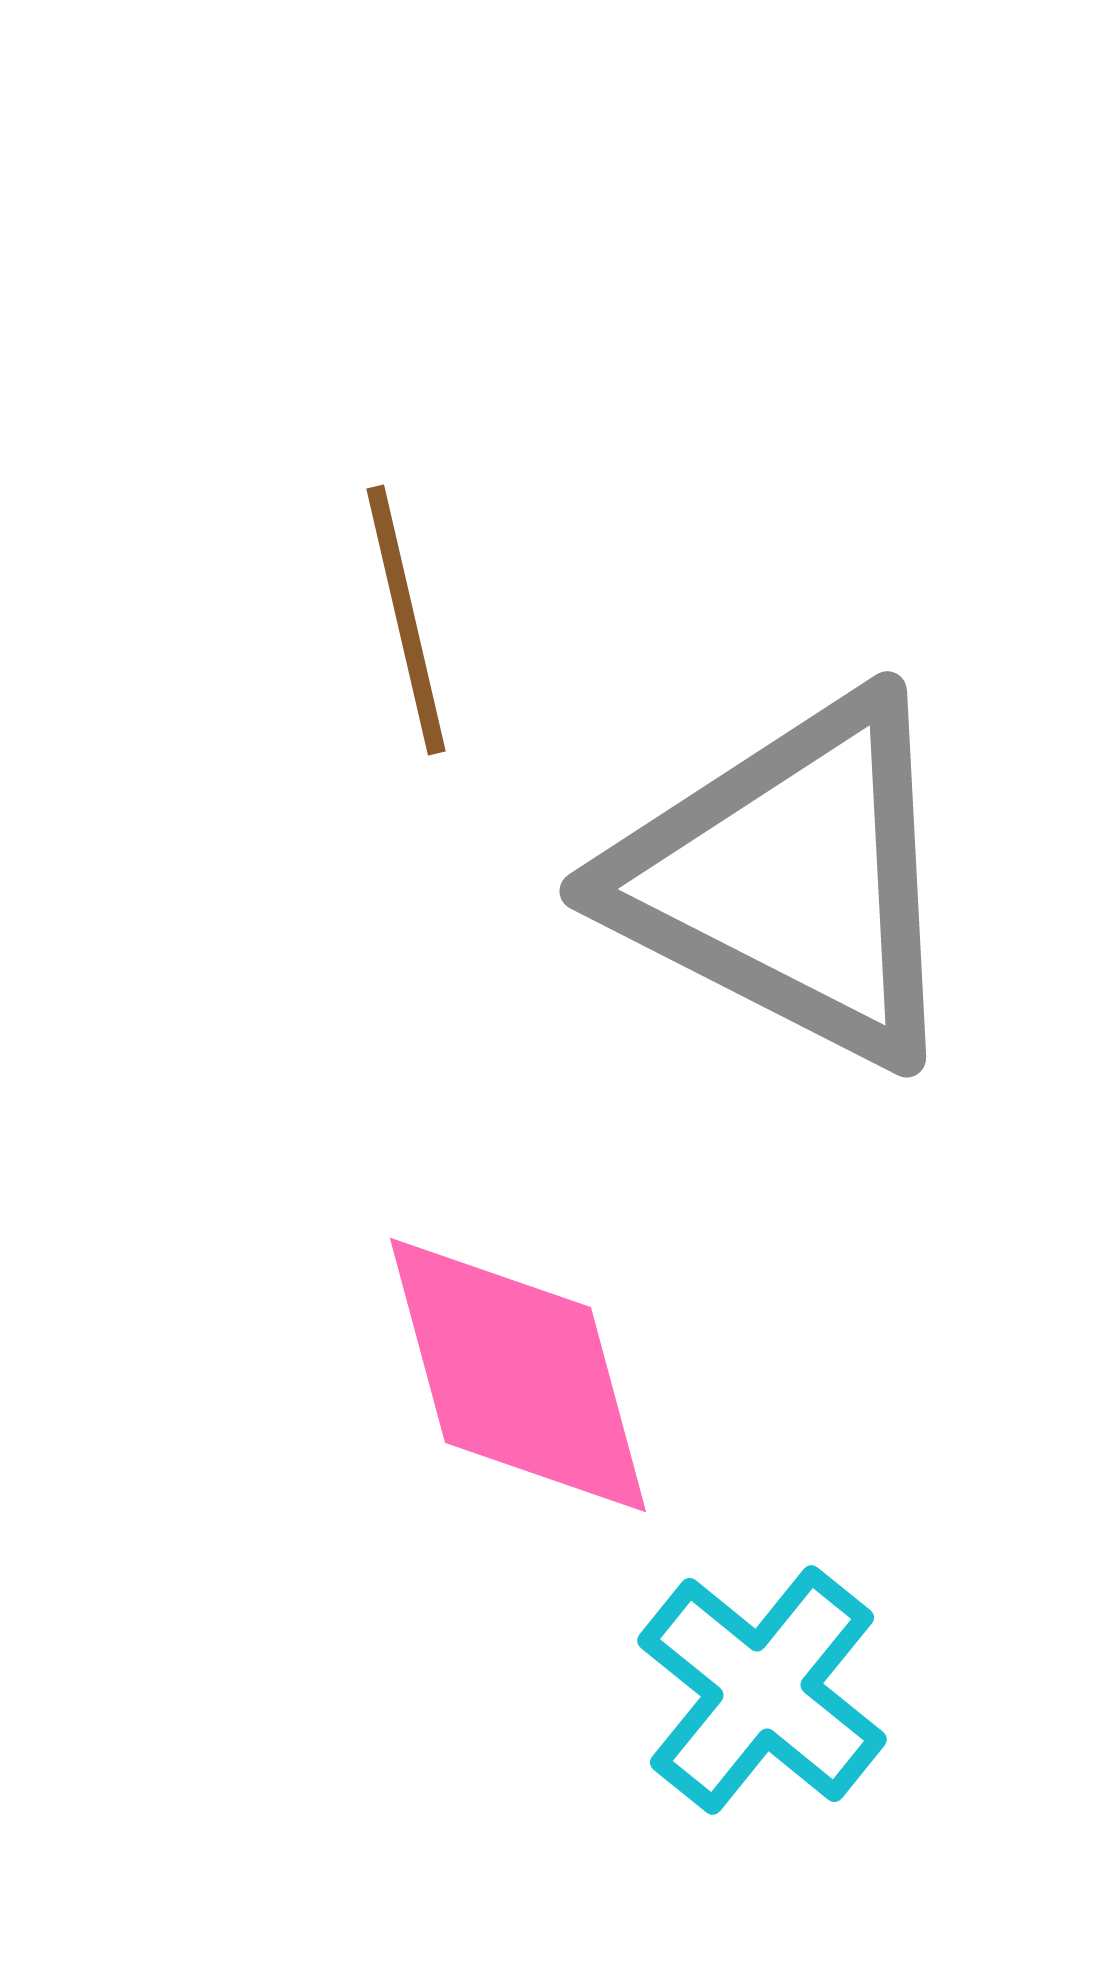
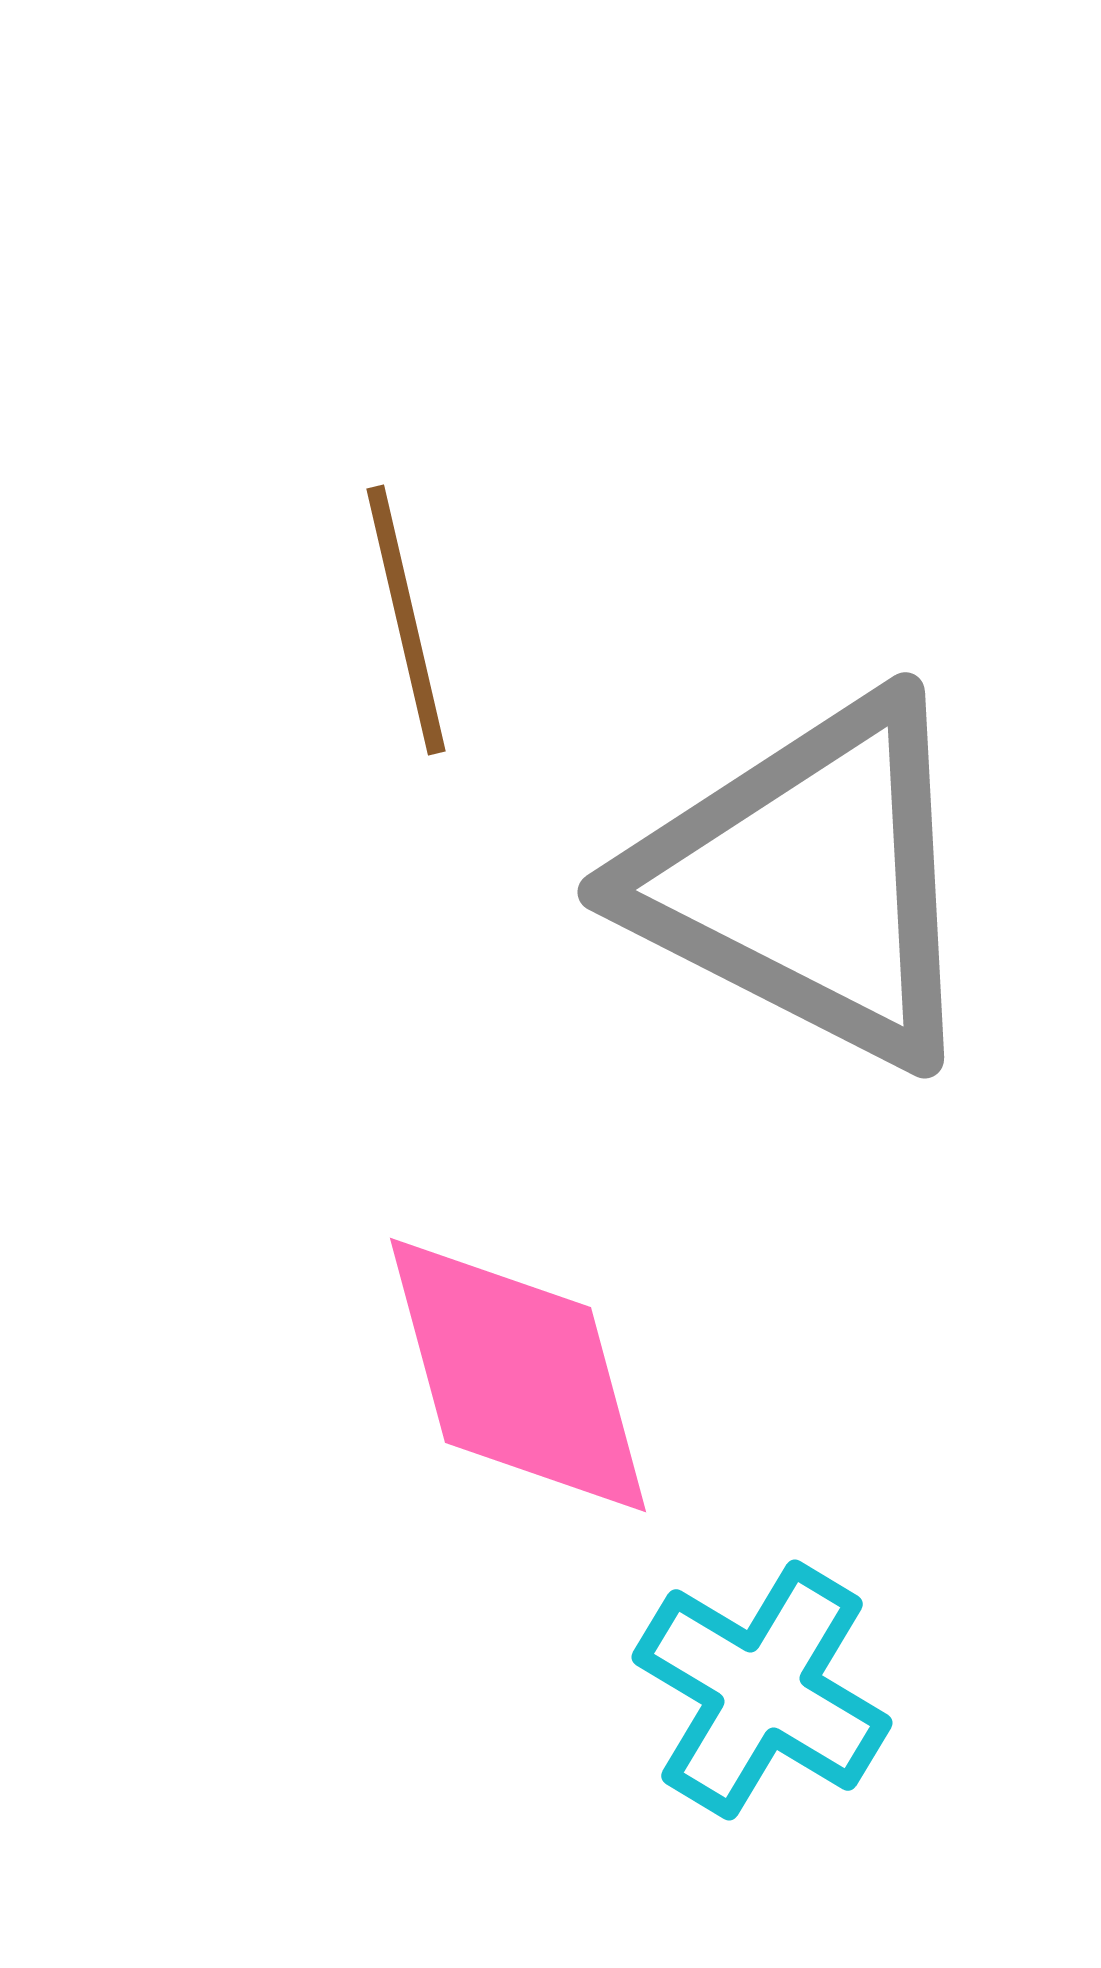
gray triangle: moved 18 px right, 1 px down
cyan cross: rotated 8 degrees counterclockwise
